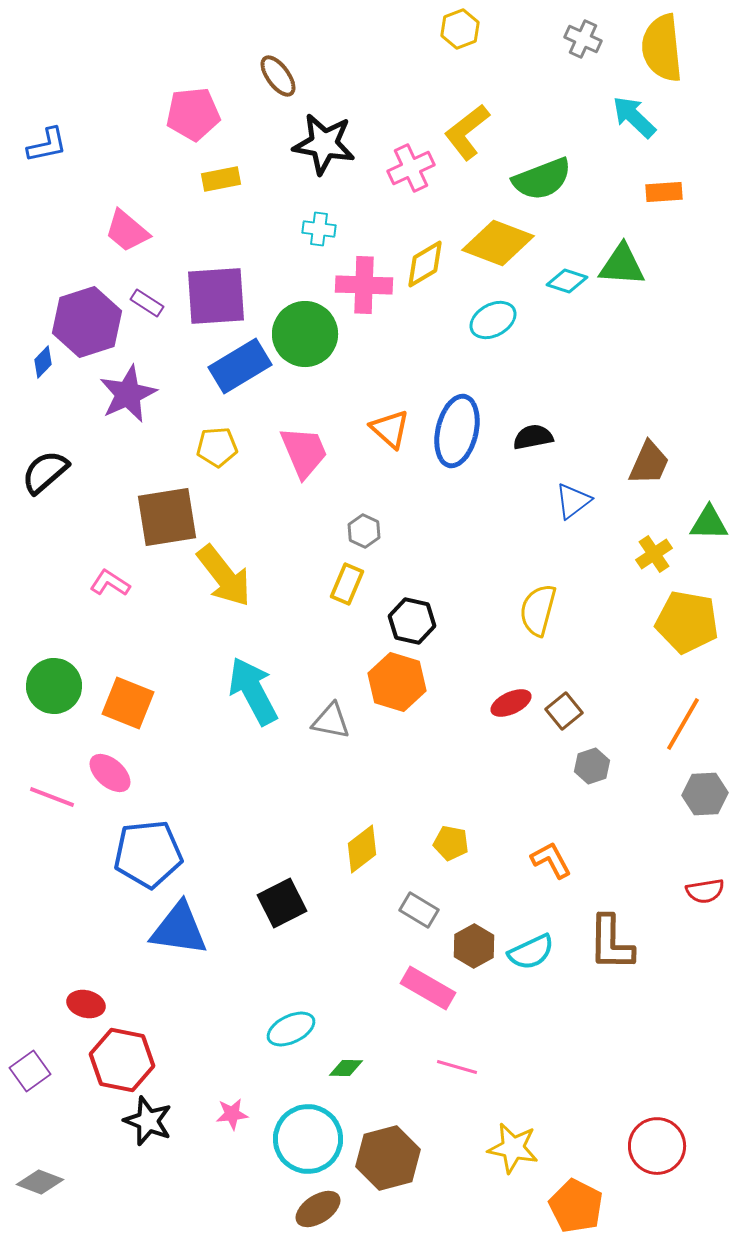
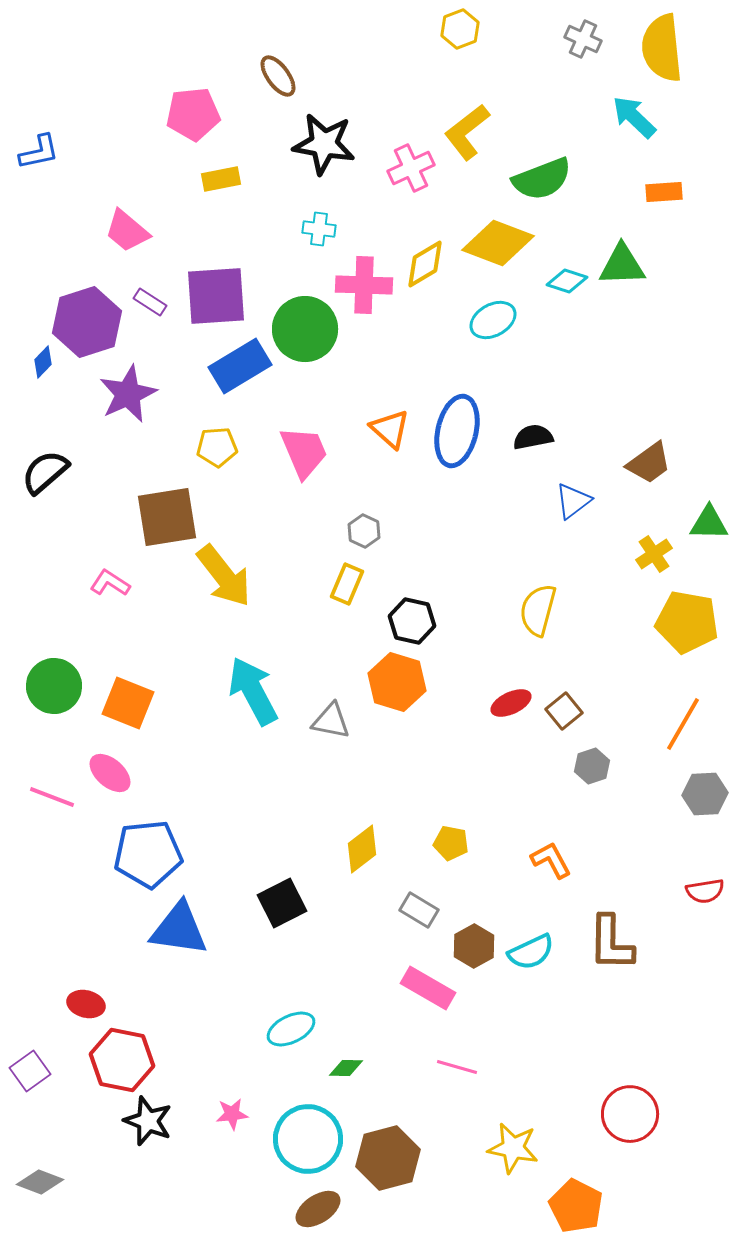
blue L-shape at (47, 145): moved 8 px left, 7 px down
green triangle at (622, 265): rotated 6 degrees counterclockwise
purple rectangle at (147, 303): moved 3 px right, 1 px up
green circle at (305, 334): moved 5 px up
brown trapezoid at (649, 463): rotated 30 degrees clockwise
red circle at (657, 1146): moved 27 px left, 32 px up
